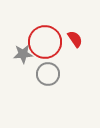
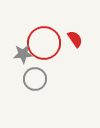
red circle: moved 1 px left, 1 px down
gray circle: moved 13 px left, 5 px down
